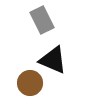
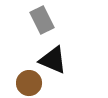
brown circle: moved 1 px left
